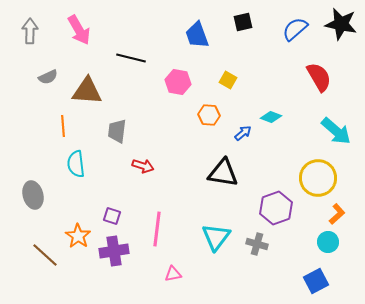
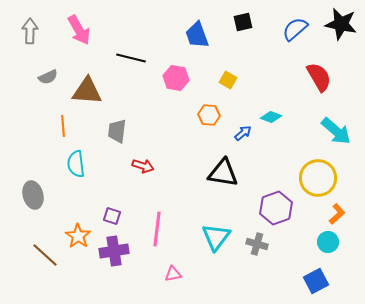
pink hexagon: moved 2 px left, 4 px up
